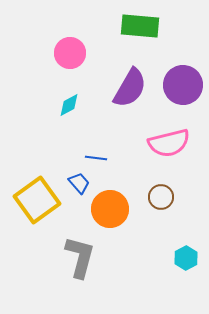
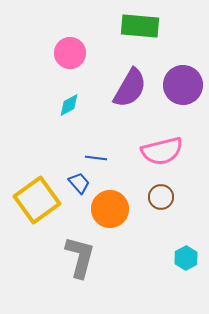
pink semicircle: moved 7 px left, 8 px down
